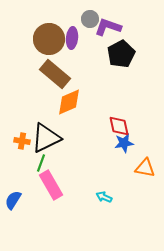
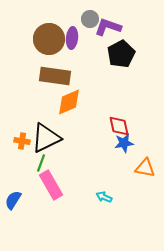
brown rectangle: moved 2 px down; rotated 32 degrees counterclockwise
